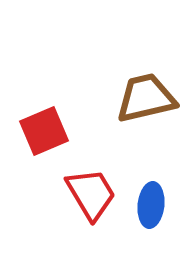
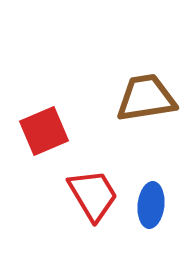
brown trapezoid: rotated 4 degrees clockwise
red trapezoid: moved 2 px right, 1 px down
